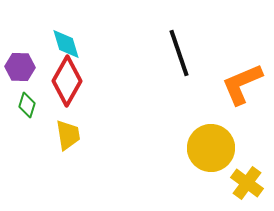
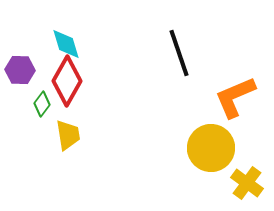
purple hexagon: moved 3 px down
orange L-shape: moved 7 px left, 13 px down
green diamond: moved 15 px right, 1 px up; rotated 20 degrees clockwise
